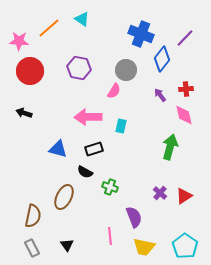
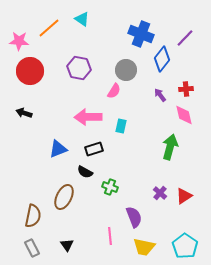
blue triangle: rotated 36 degrees counterclockwise
